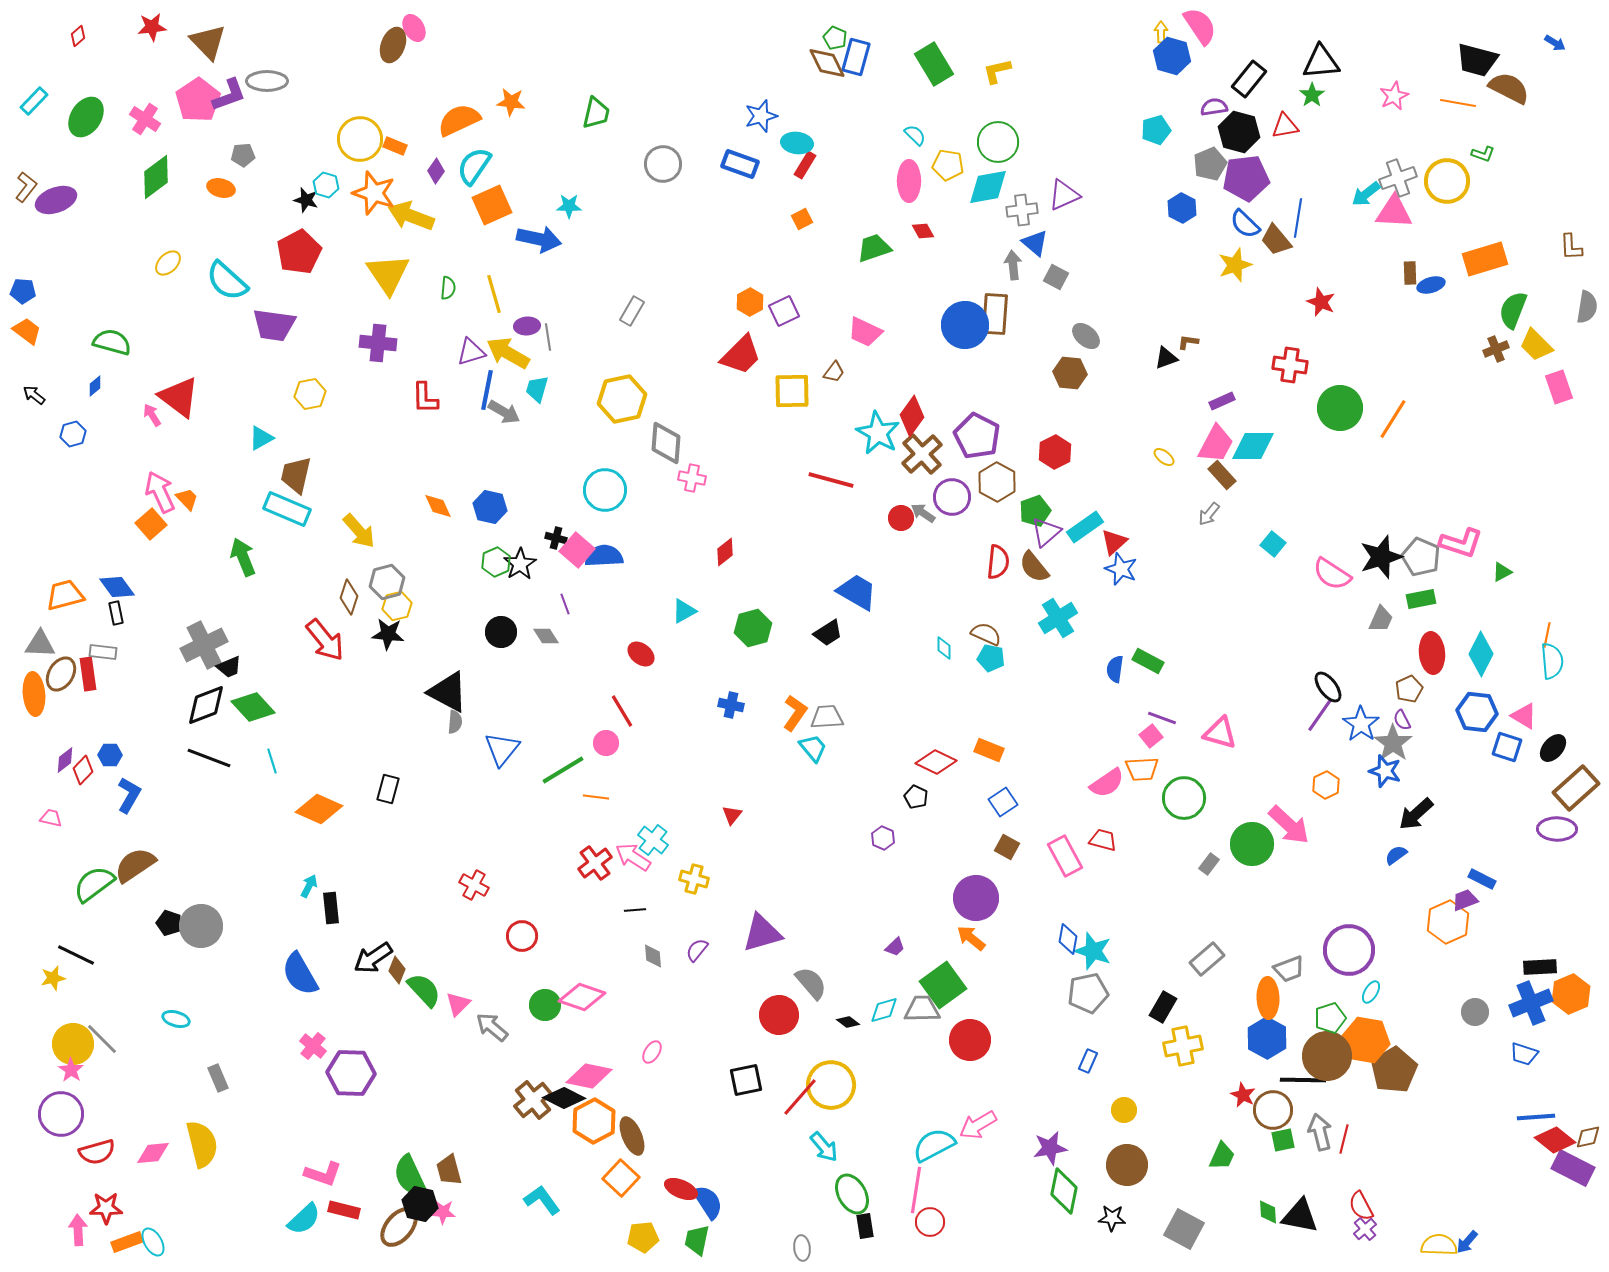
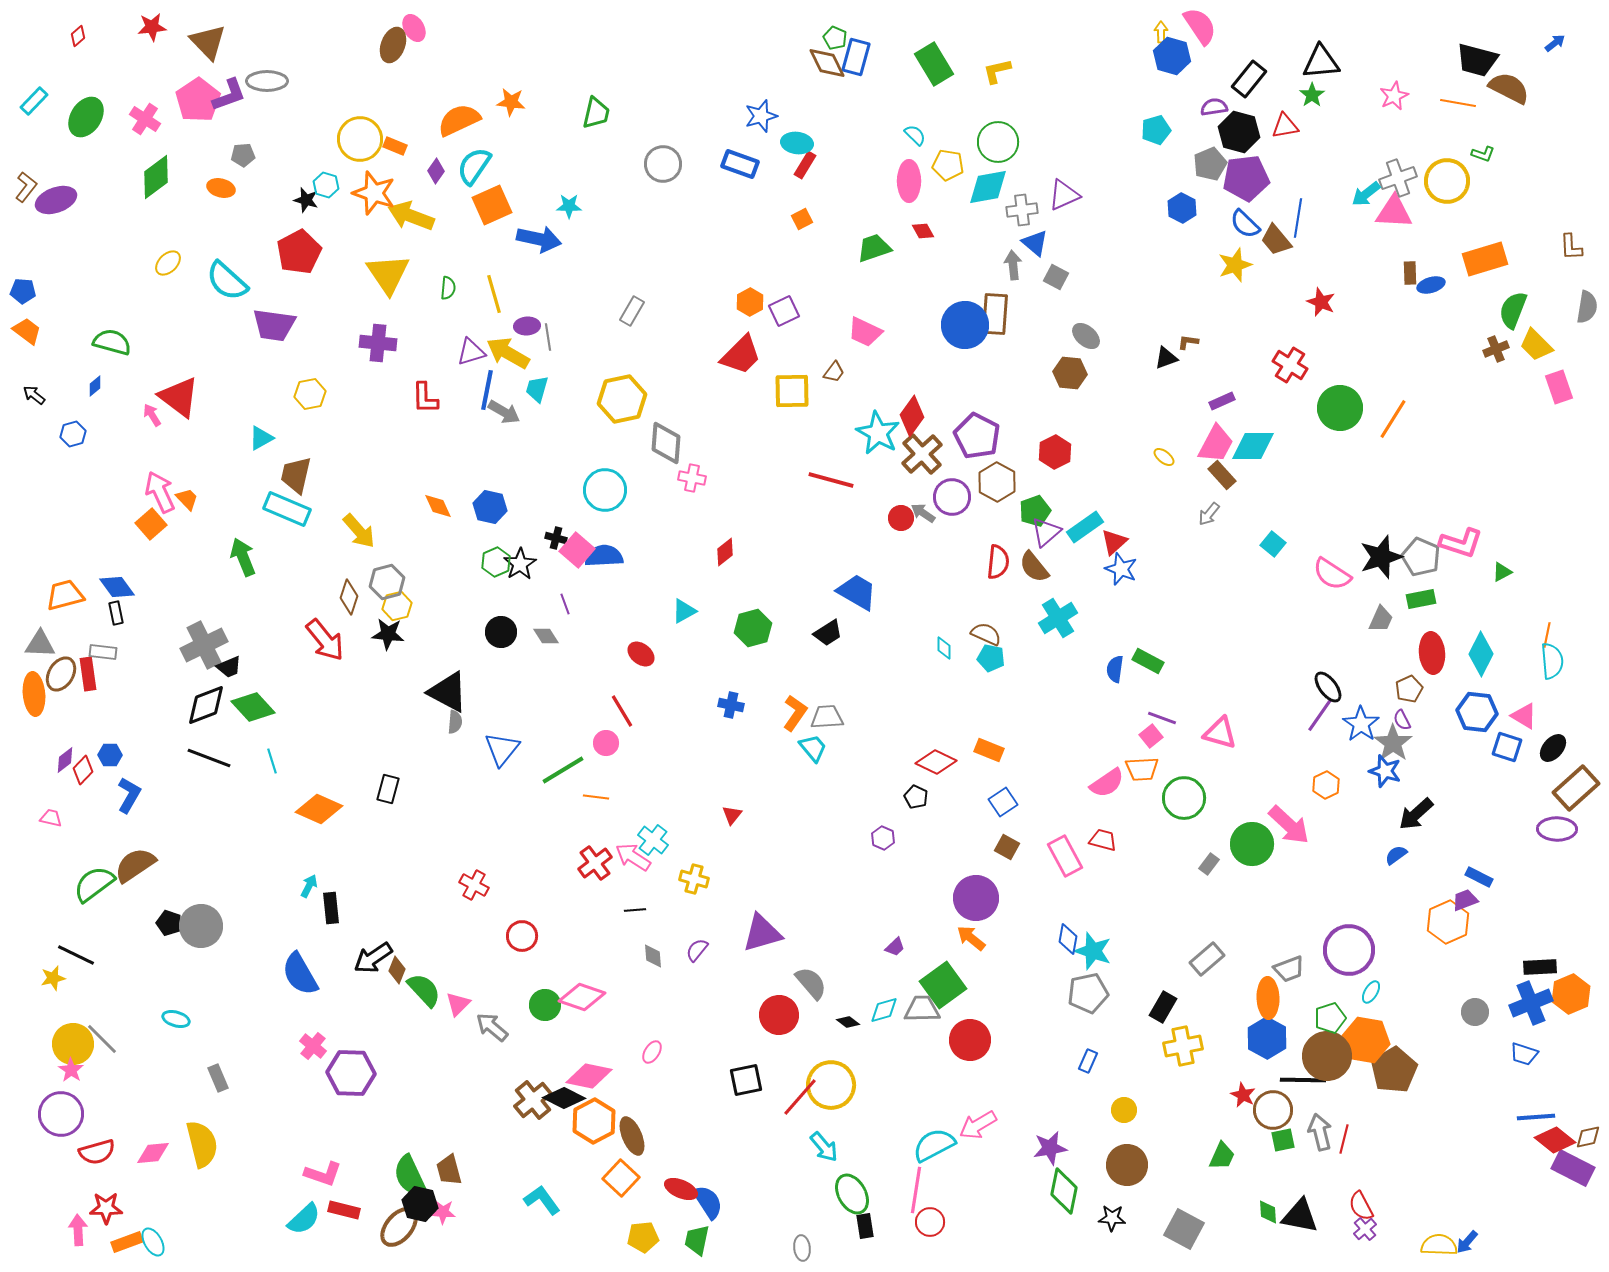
blue arrow at (1555, 43): rotated 70 degrees counterclockwise
red cross at (1290, 365): rotated 24 degrees clockwise
blue rectangle at (1482, 879): moved 3 px left, 2 px up
